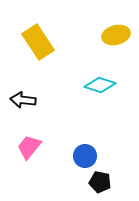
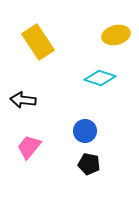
cyan diamond: moved 7 px up
blue circle: moved 25 px up
black pentagon: moved 11 px left, 18 px up
